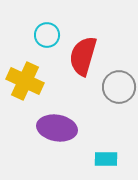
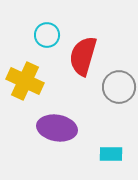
cyan rectangle: moved 5 px right, 5 px up
